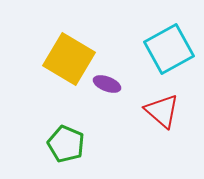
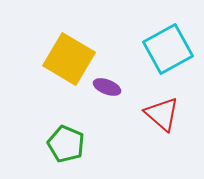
cyan square: moved 1 px left
purple ellipse: moved 3 px down
red triangle: moved 3 px down
